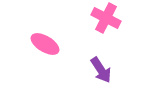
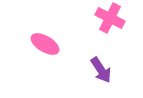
pink cross: moved 4 px right
